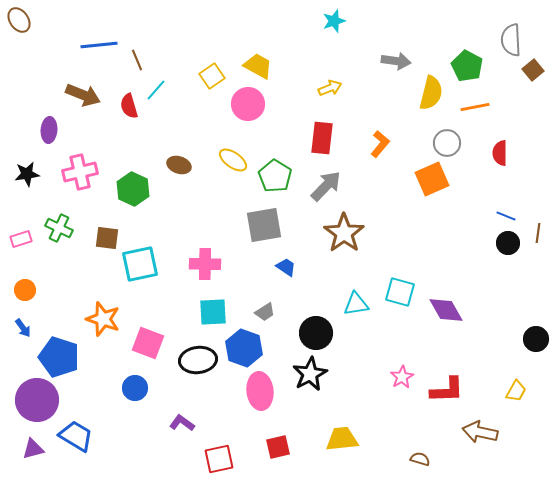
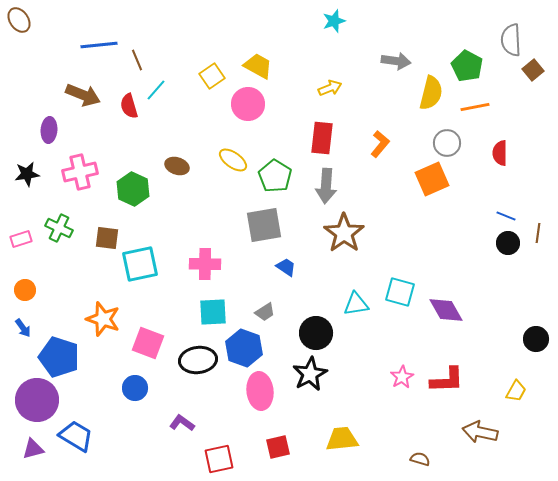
brown ellipse at (179, 165): moved 2 px left, 1 px down
gray arrow at (326, 186): rotated 140 degrees clockwise
red L-shape at (447, 390): moved 10 px up
